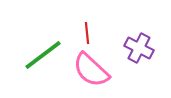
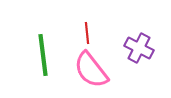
green line: rotated 60 degrees counterclockwise
pink semicircle: rotated 9 degrees clockwise
